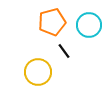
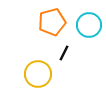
black line: moved 2 px down; rotated 63 degrees clockwise
yellow circle: moved 2 px down
